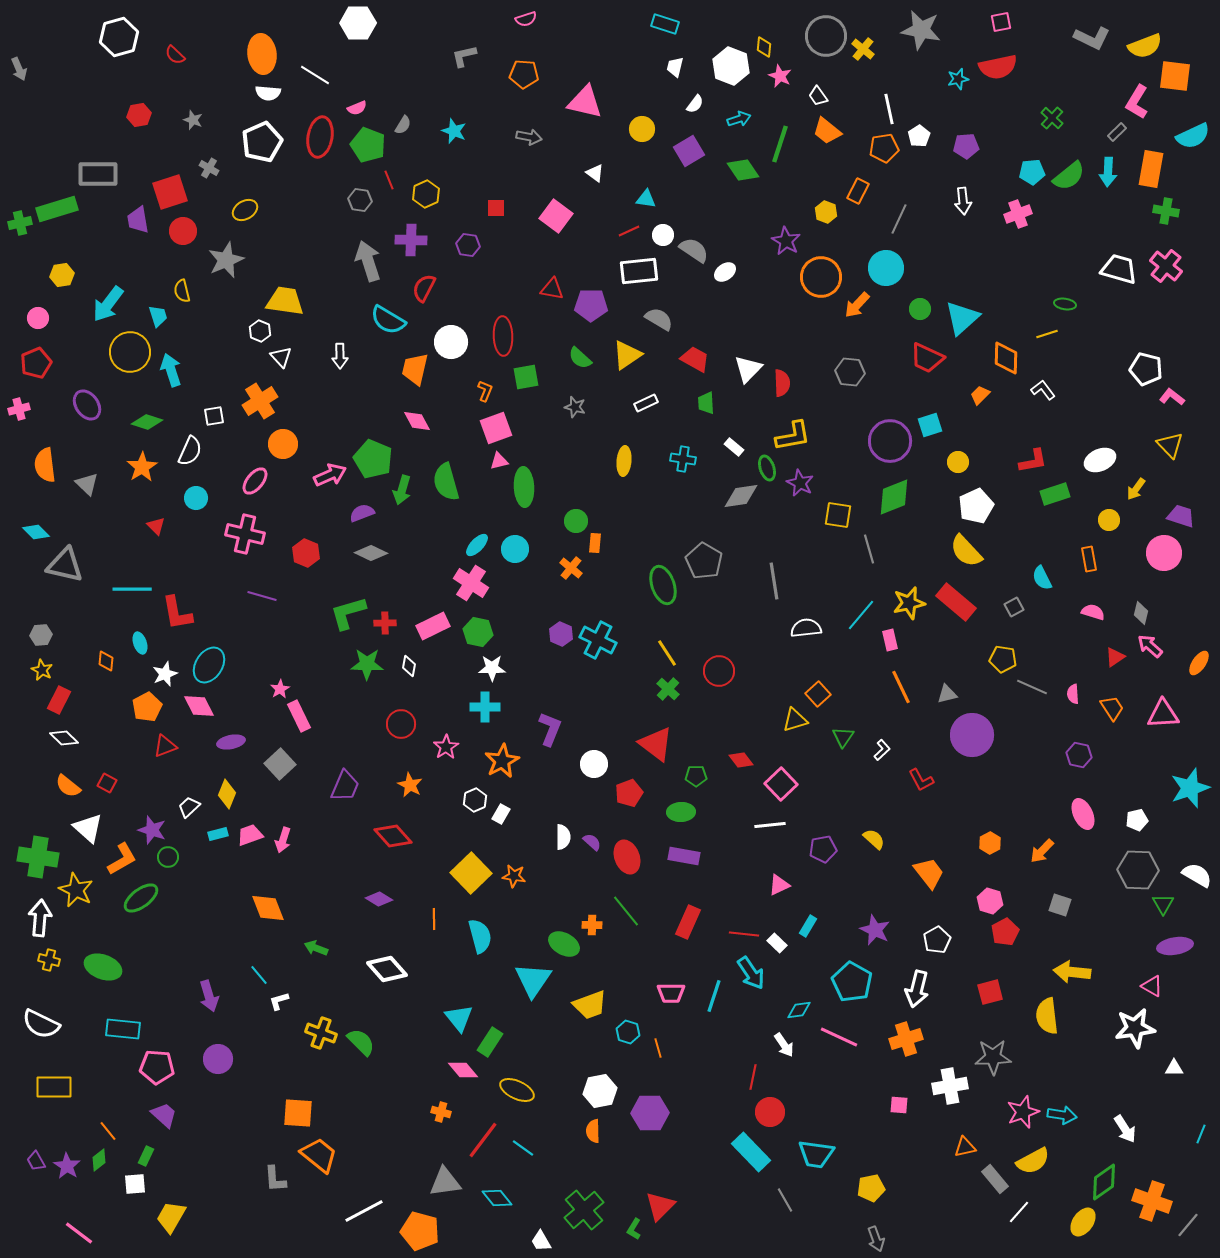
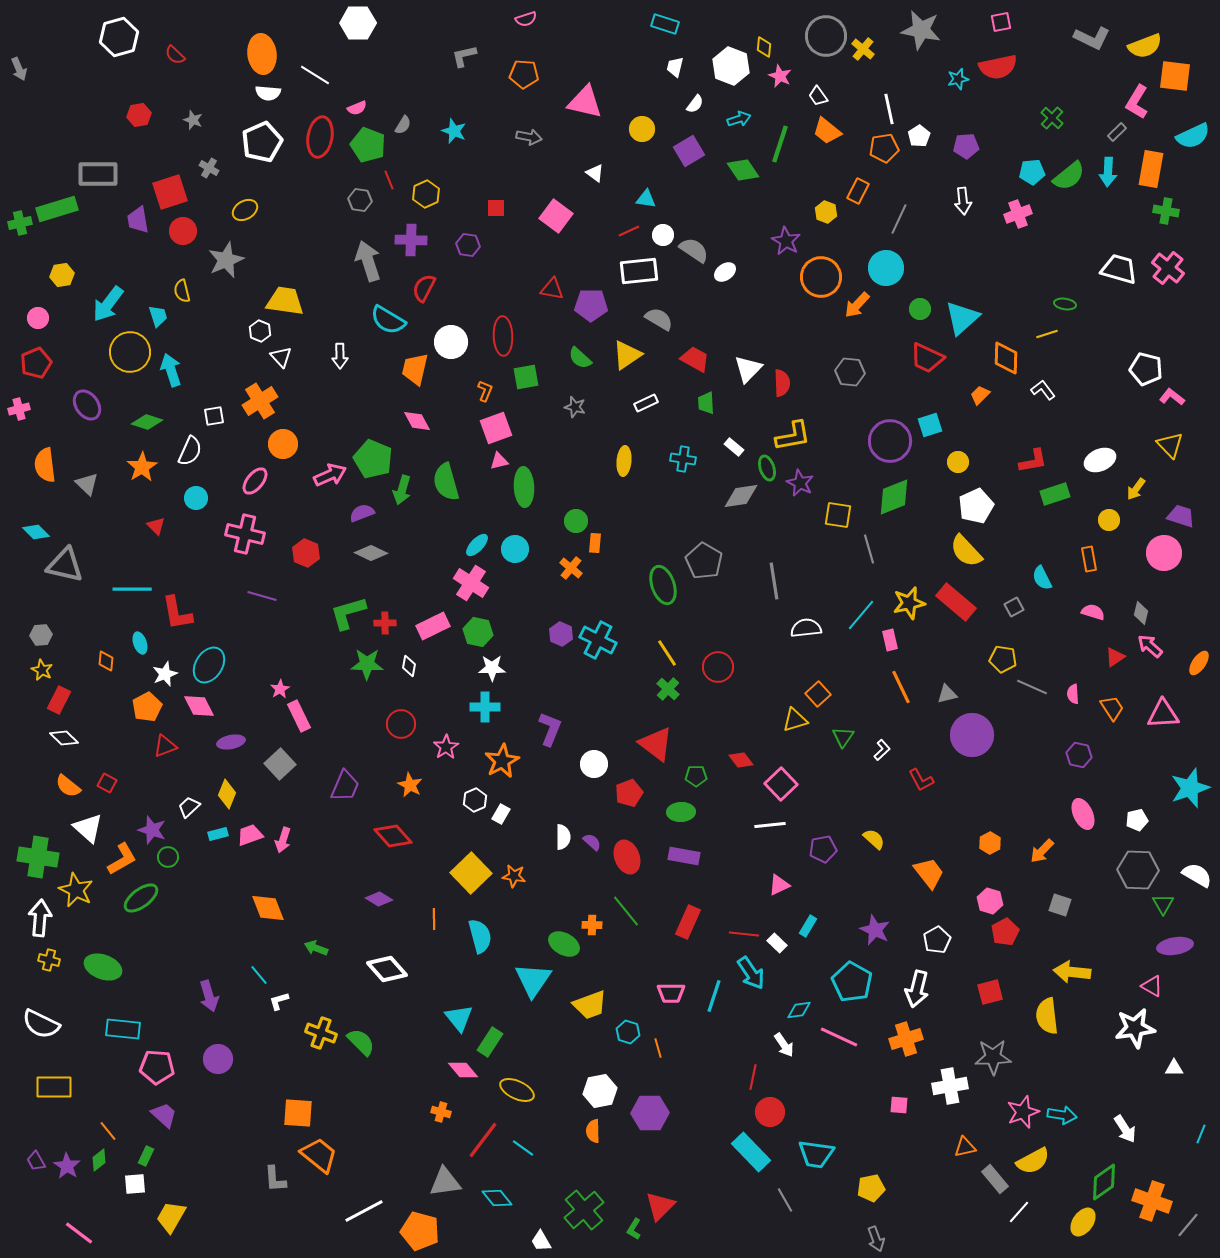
pink cross at (1166, 266): moved 2 px right, 2 px down
red circle at (719, 671): moved 1 px left, 4 px up
